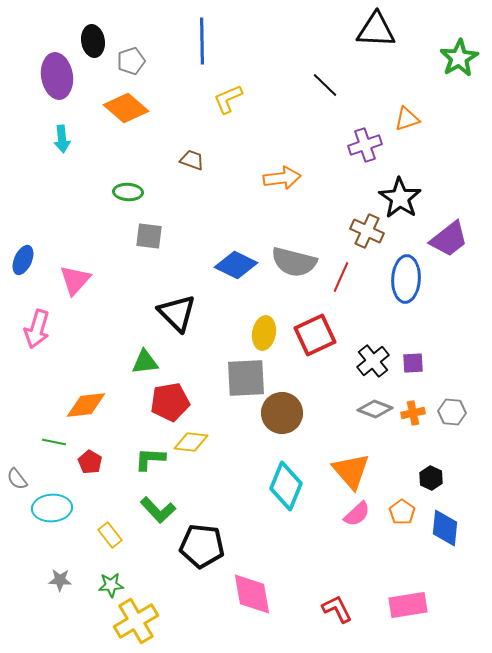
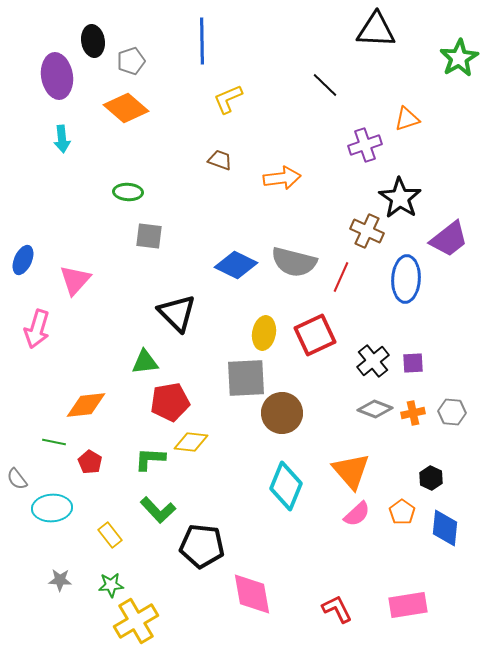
brown trapezoid at (192, 160): moved 28 px right
